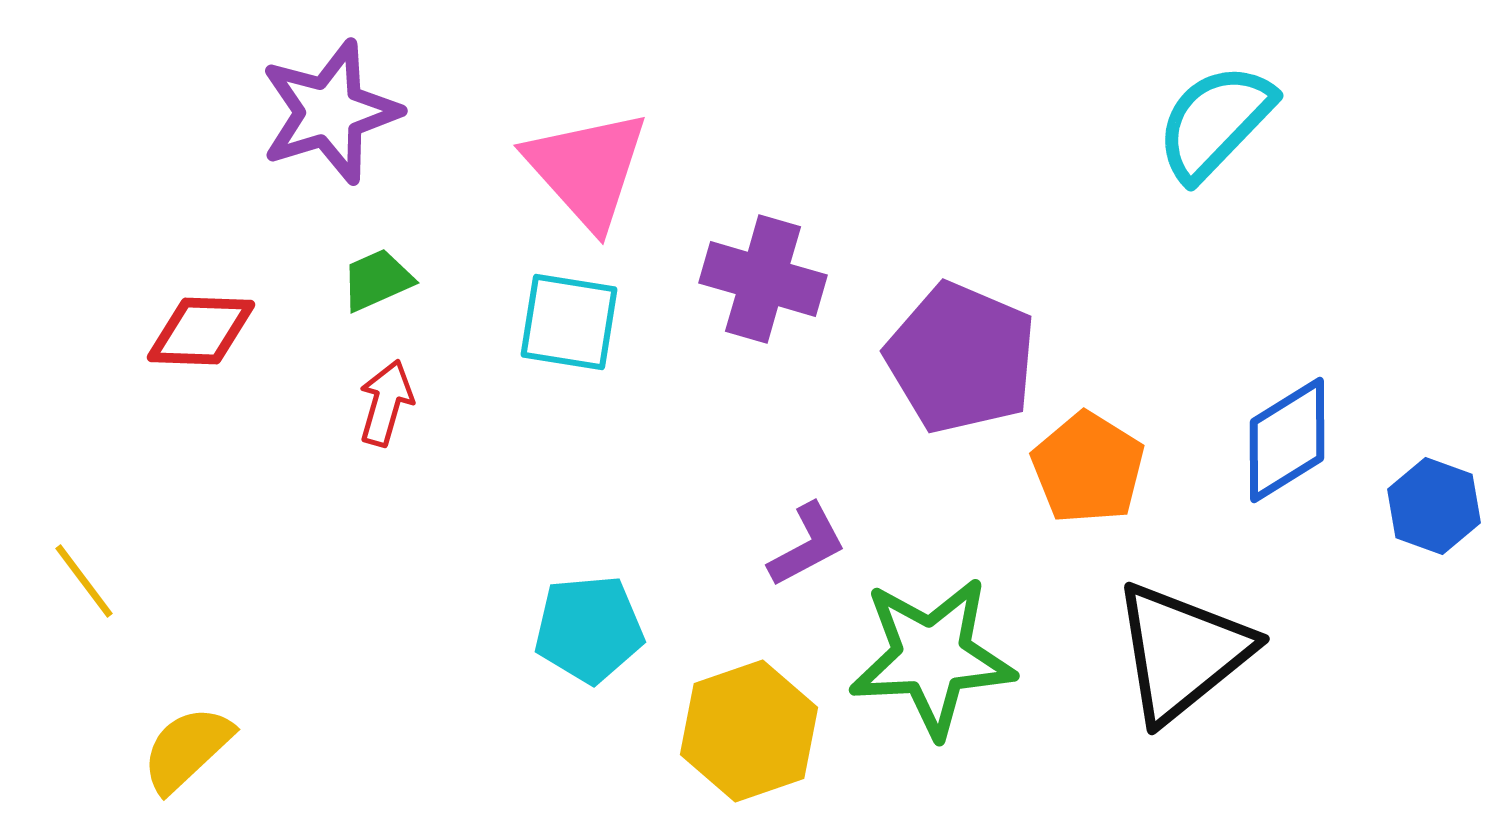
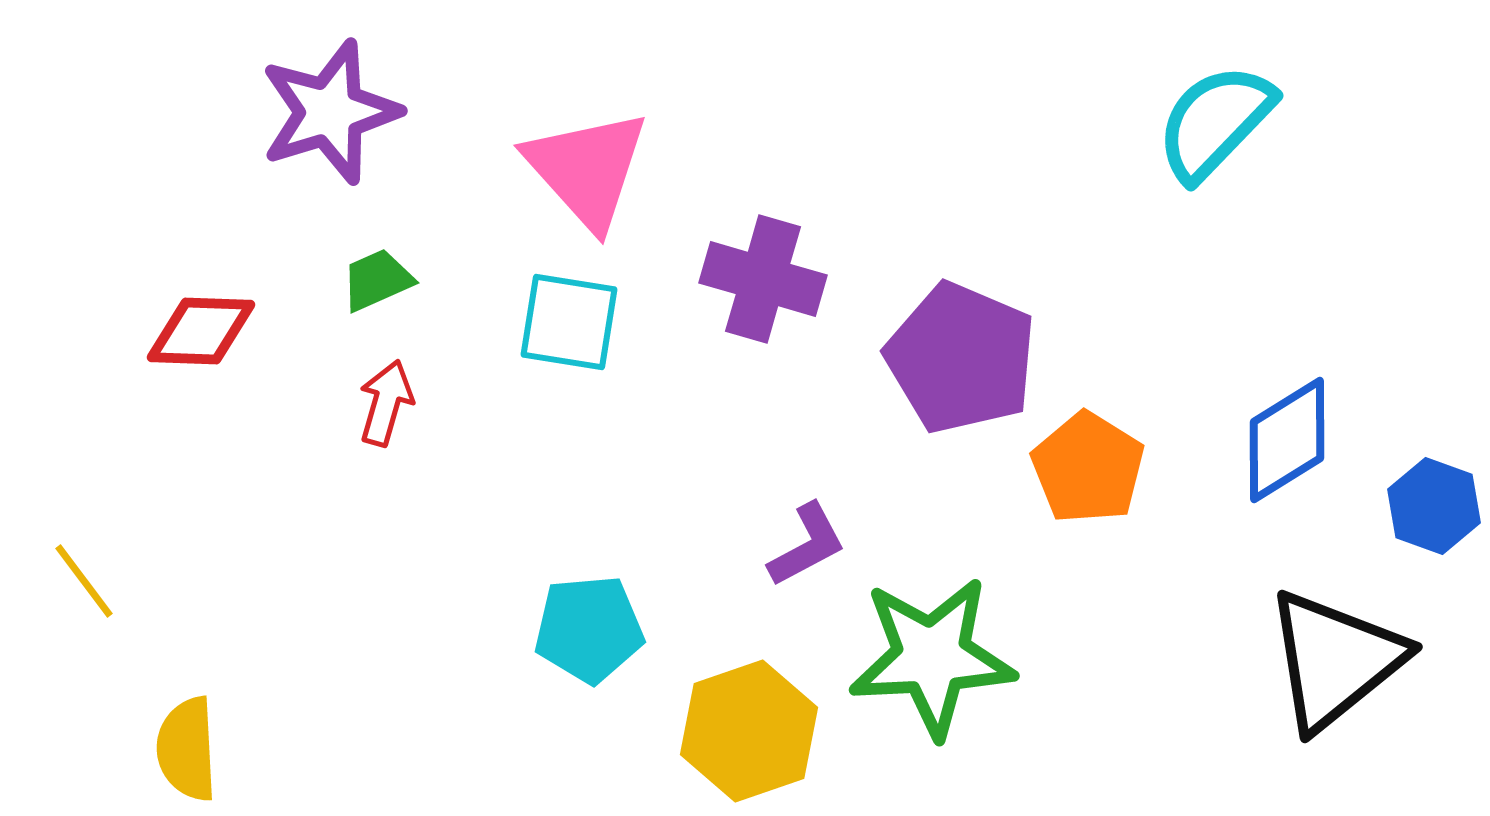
black triangle: moved 153 px right, 8 px down
yellow semicircle: rotated 50 degrees counterclockwise
